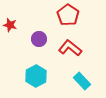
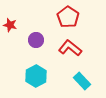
red pentagon: moved 2 px down
purple circle: moved 3 px left, 1 px down
